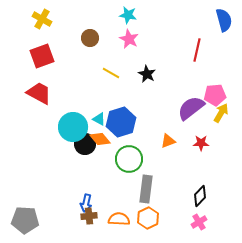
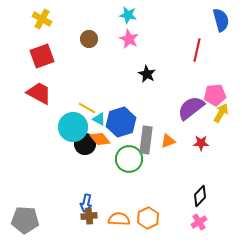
blue semicircle: moved 3 px left
brown circle: moved 1 px left, 1 px down
yellow line: moved 24 px left, 35 px down
gray rectangle: moved 49 px up
